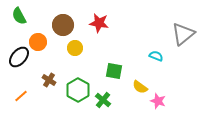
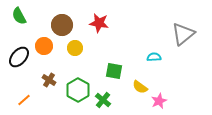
brown circle: moved 1 px left
orange circle: moved 6 px right, 4 px down
cyan semicircle: moved 2 px left, 1 px down; rotated 24 degrees counterclockwise
orange line: moved 3 px right, 4 px down
pink star: moved 1 px right; rotated 28 degrees clockwise
